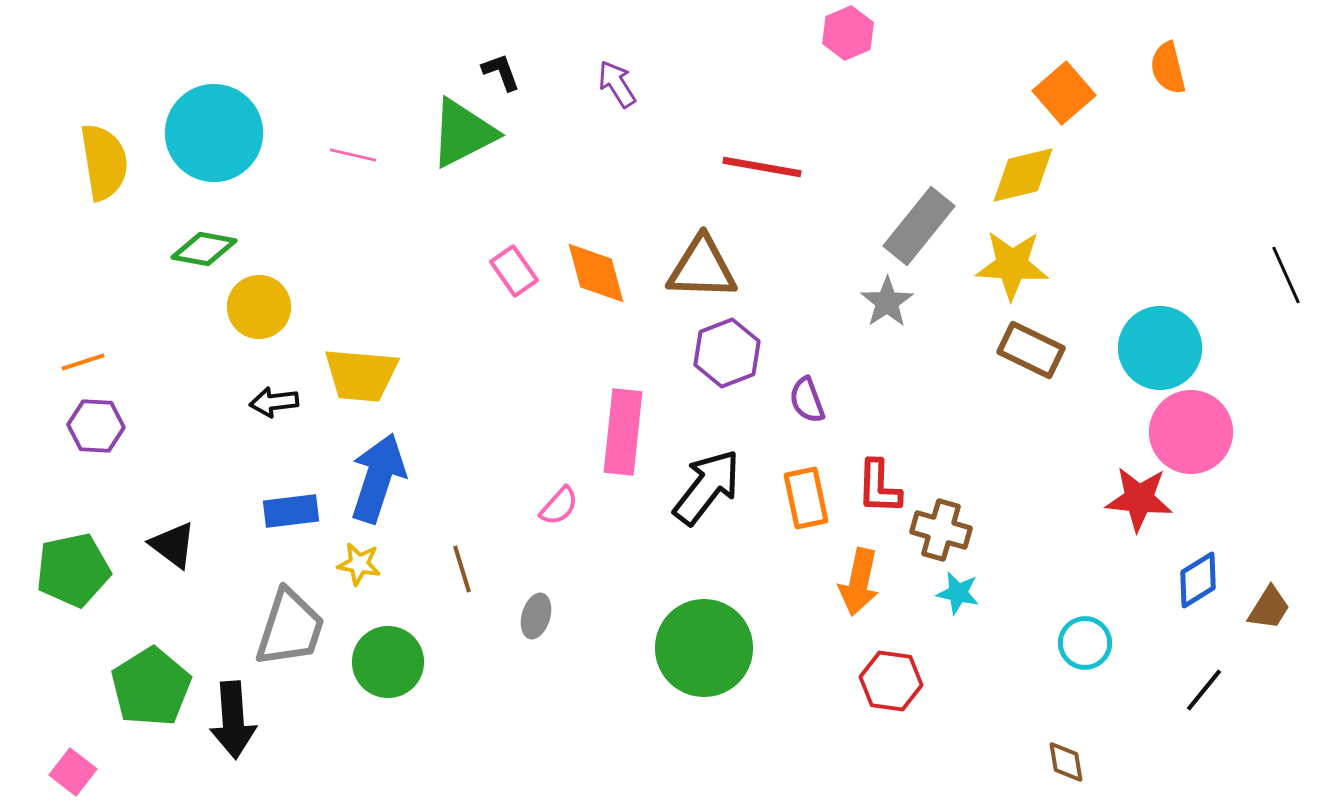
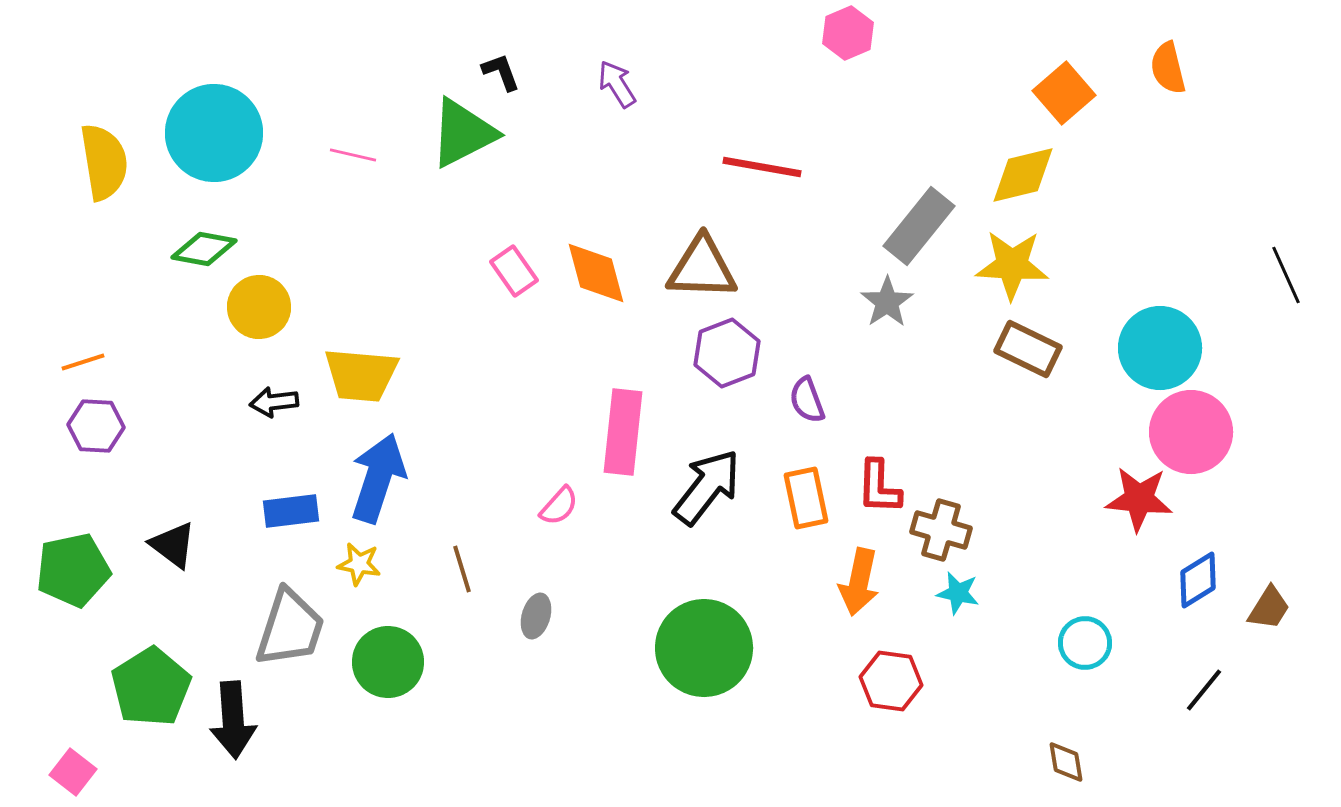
brown rectangle at (1031, 350): moved 3 px left, 1 px up
